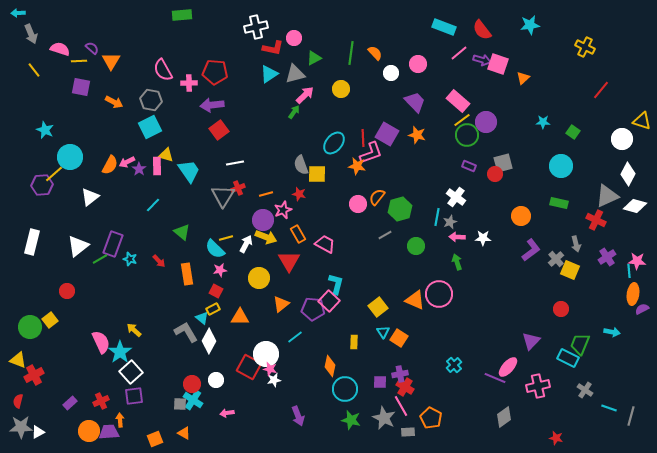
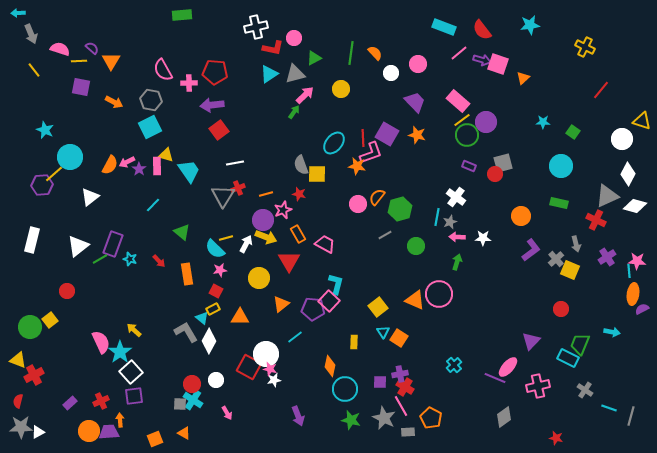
white rectangle at (32, 242): moved 2 px up
green arrow at (457, 262): rotated 35 degrees clockwise
pink arrow at (227, 413): rotated 112 degrees counterclockwise
